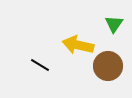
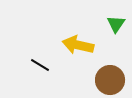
green triangle: moved 2 px right
brown circle: moved 2 px right, 14 px down
